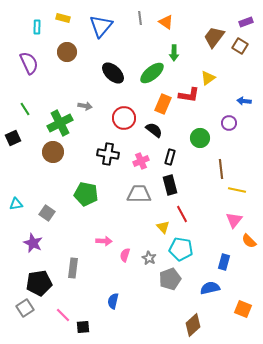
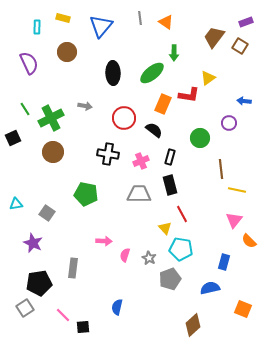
black ellipse at (113, 73): rotated 45 degrees clockwise
green cross at (60, 123): moved 9 px left, 5 px up
yellow triangle at (163, 227): moved 2 px right, 1 px down
blue semicircle at (113, 301): moved 4 px right, 6 px down
